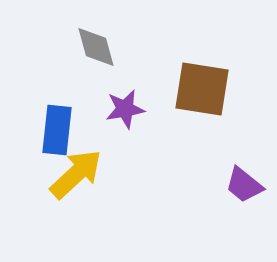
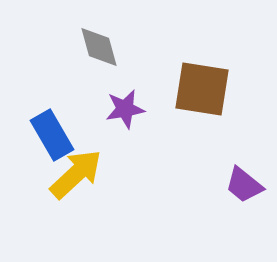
gray diamond: moved 3 px right
blue rectangle: moved 5 px left, 5 px down; rotated 36 degrees counterclockwise
